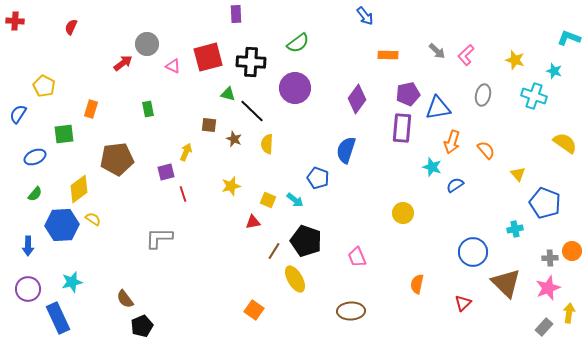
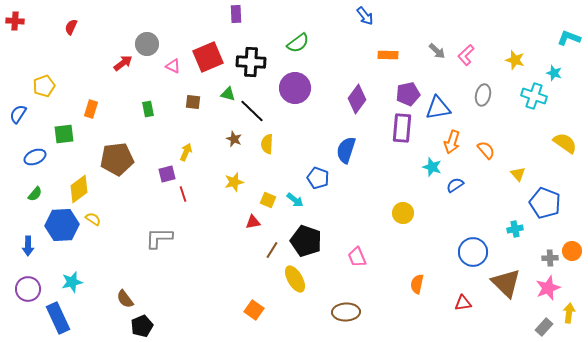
red square at (208, 57): rotated 8 degrees counterclockwise
cyan star at (554, 71): moved 2 px down
yellow pentagon at (44, 86): rotated 25 degrees clockwise
brown square at (209, 125): moved 16 px left, 23 px up
purple square at (166, 172): moved 1 px right, 2 px down
yellow star at (231, 186): moved 3 px right, 4 px up
brown line at (274, 251): moved 2 px left, 1 px up
red triangle at (463, 303): rotated 36 degrees clockwise
brown ellipse at (351, 311): moved 5 px left, 1 px down
